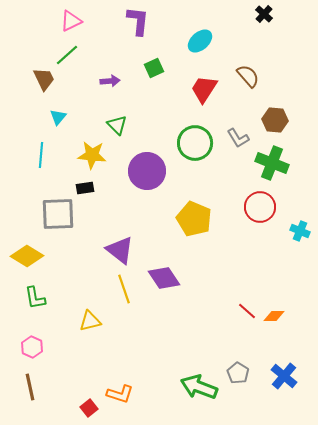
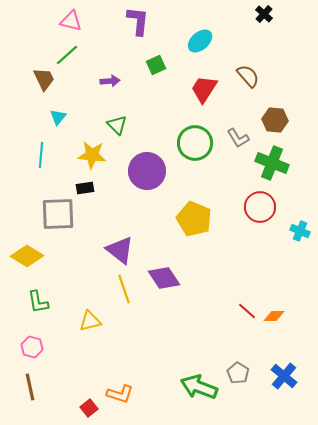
pink triangle: rotated 40 degrees clockwise
green square: moved 2 px right, 3 px up
green L-shape: moved 3 px right, 4 px down
pink hexagon: rotated 10 degrees counterclockwise
